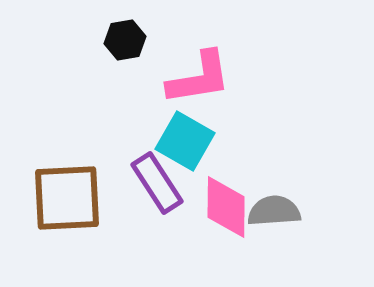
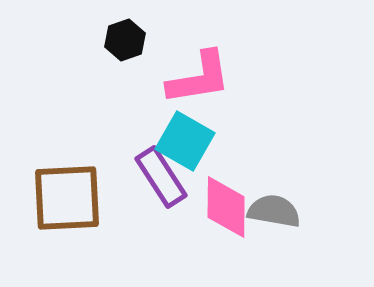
black hexagon: rotated 9 degrees counterclockwise
purple rectangle: moved 4 px right, 6 px up
gray semicircle: rotated 14 degrees clockwise
